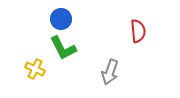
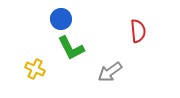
green L-shape: moved 8 px right
gray arrow: rotated 35 degrees clockwise
